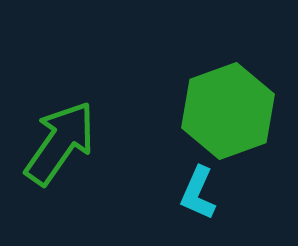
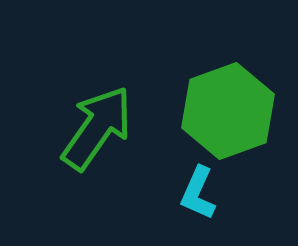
green arrow: moved 37 px right, 15 px up
